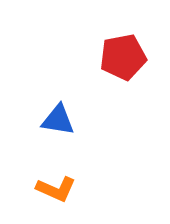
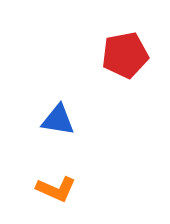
red pentagon: moved 2 px right, 2 px up
